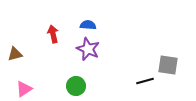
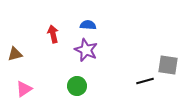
purple star: moved 2 px left, 1 px down
green circle: moved 1 px right
